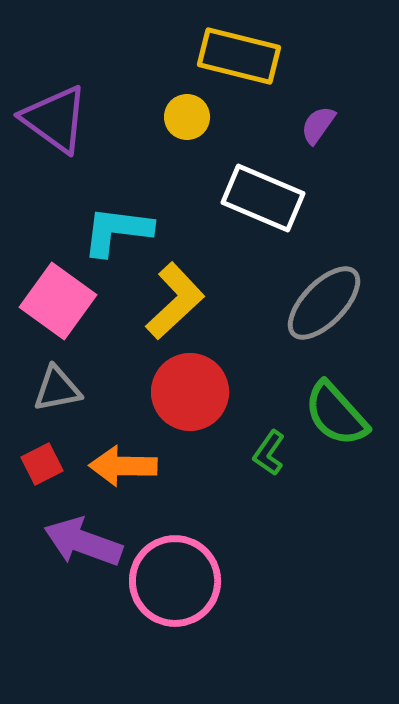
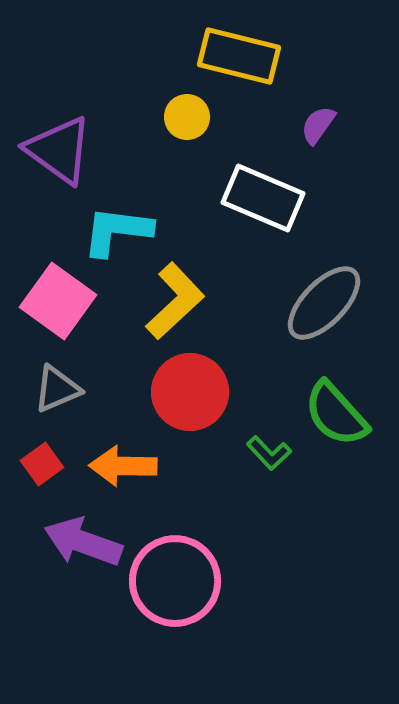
purple triangle: moved 4 px right, 31 px down
gray triangle: rotated 12 degrees counterclockwise
green L-shape: rotated 78 degrees counterclockwise
red square: rotated 9 degrees counterclockwise
